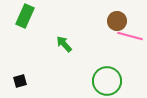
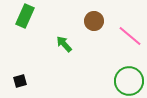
brown circle: moved 23 px left
pink line: rotated 25 degrees clockwise
green circle: moved 22 px right
